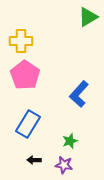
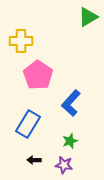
pink pentagon: moved 13 px right
blue L-shape: moved 8 px left, 9 px down
